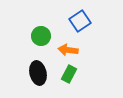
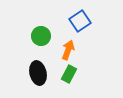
orange arrow: rotated 102 degrees clockwise
